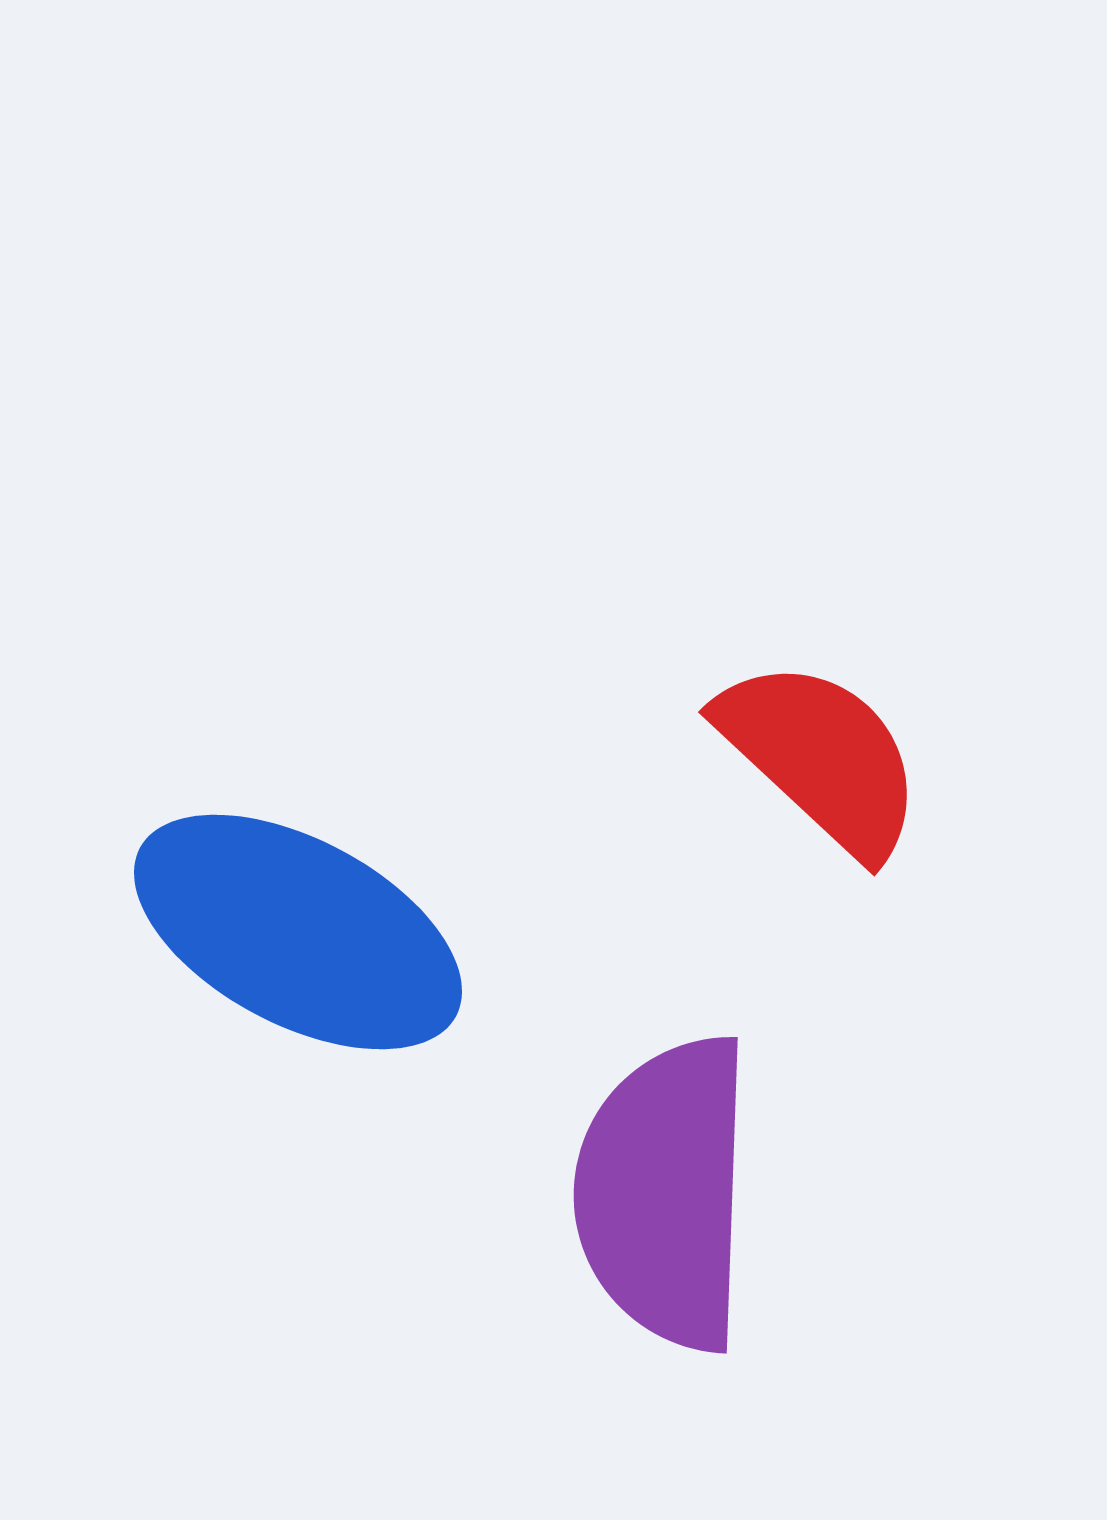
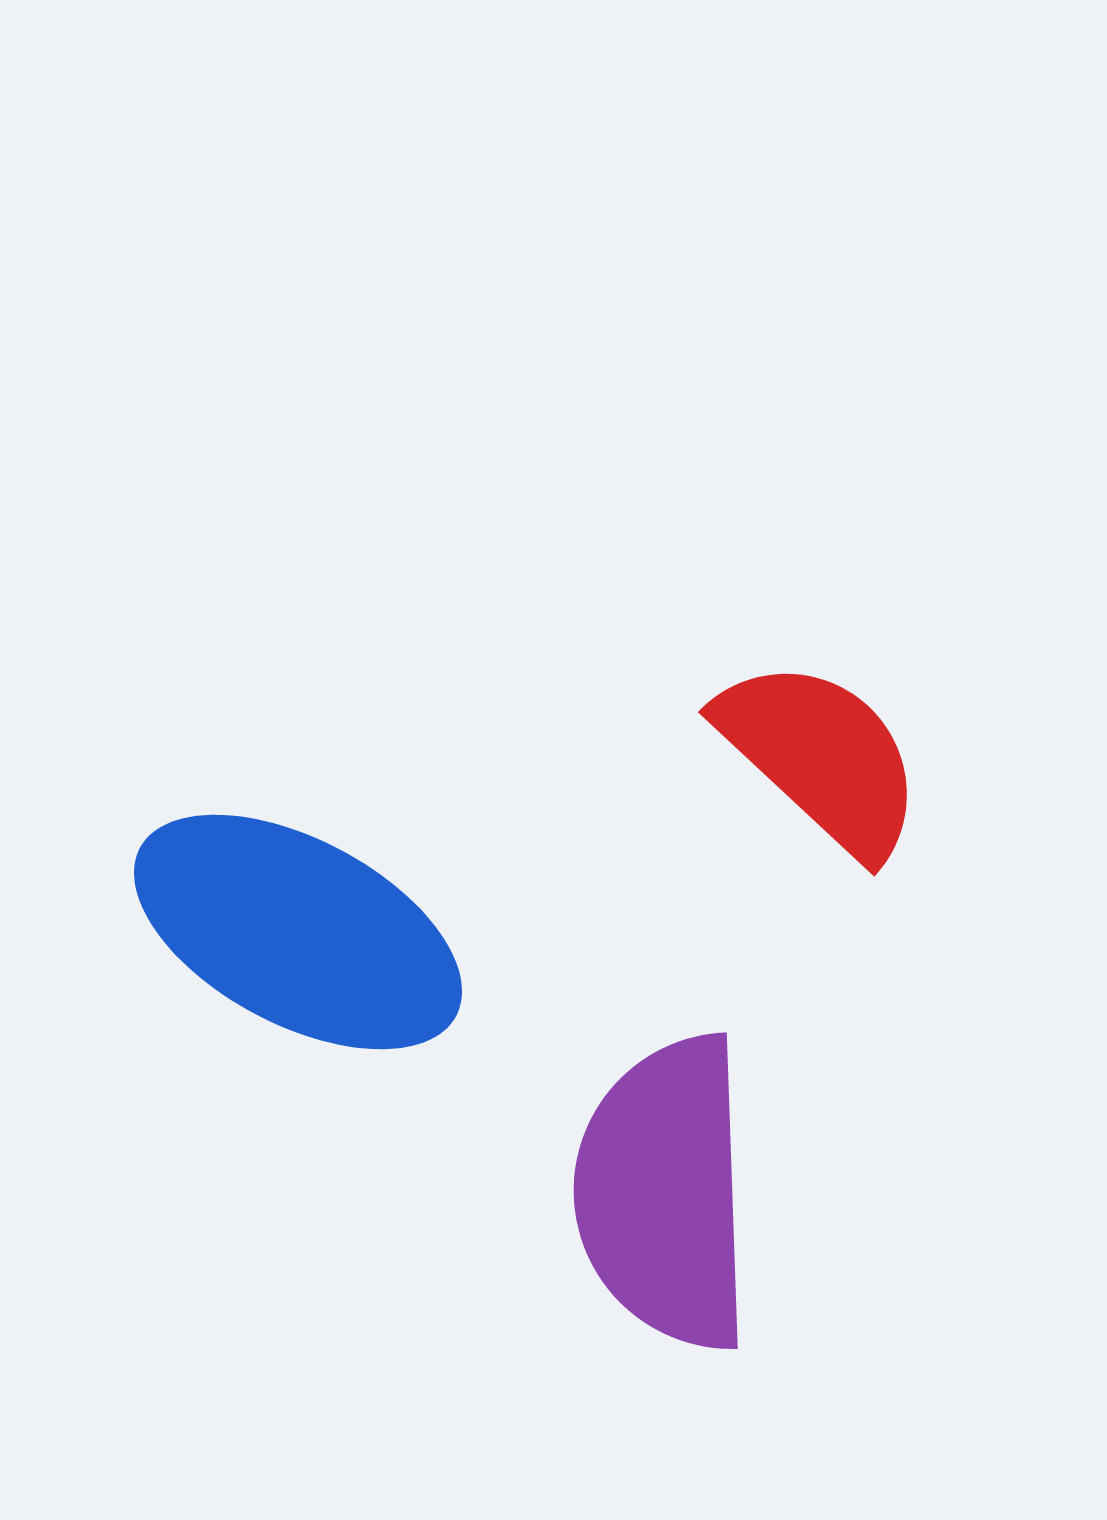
purple semicircle: rotated 4 degrees counterclockwise
